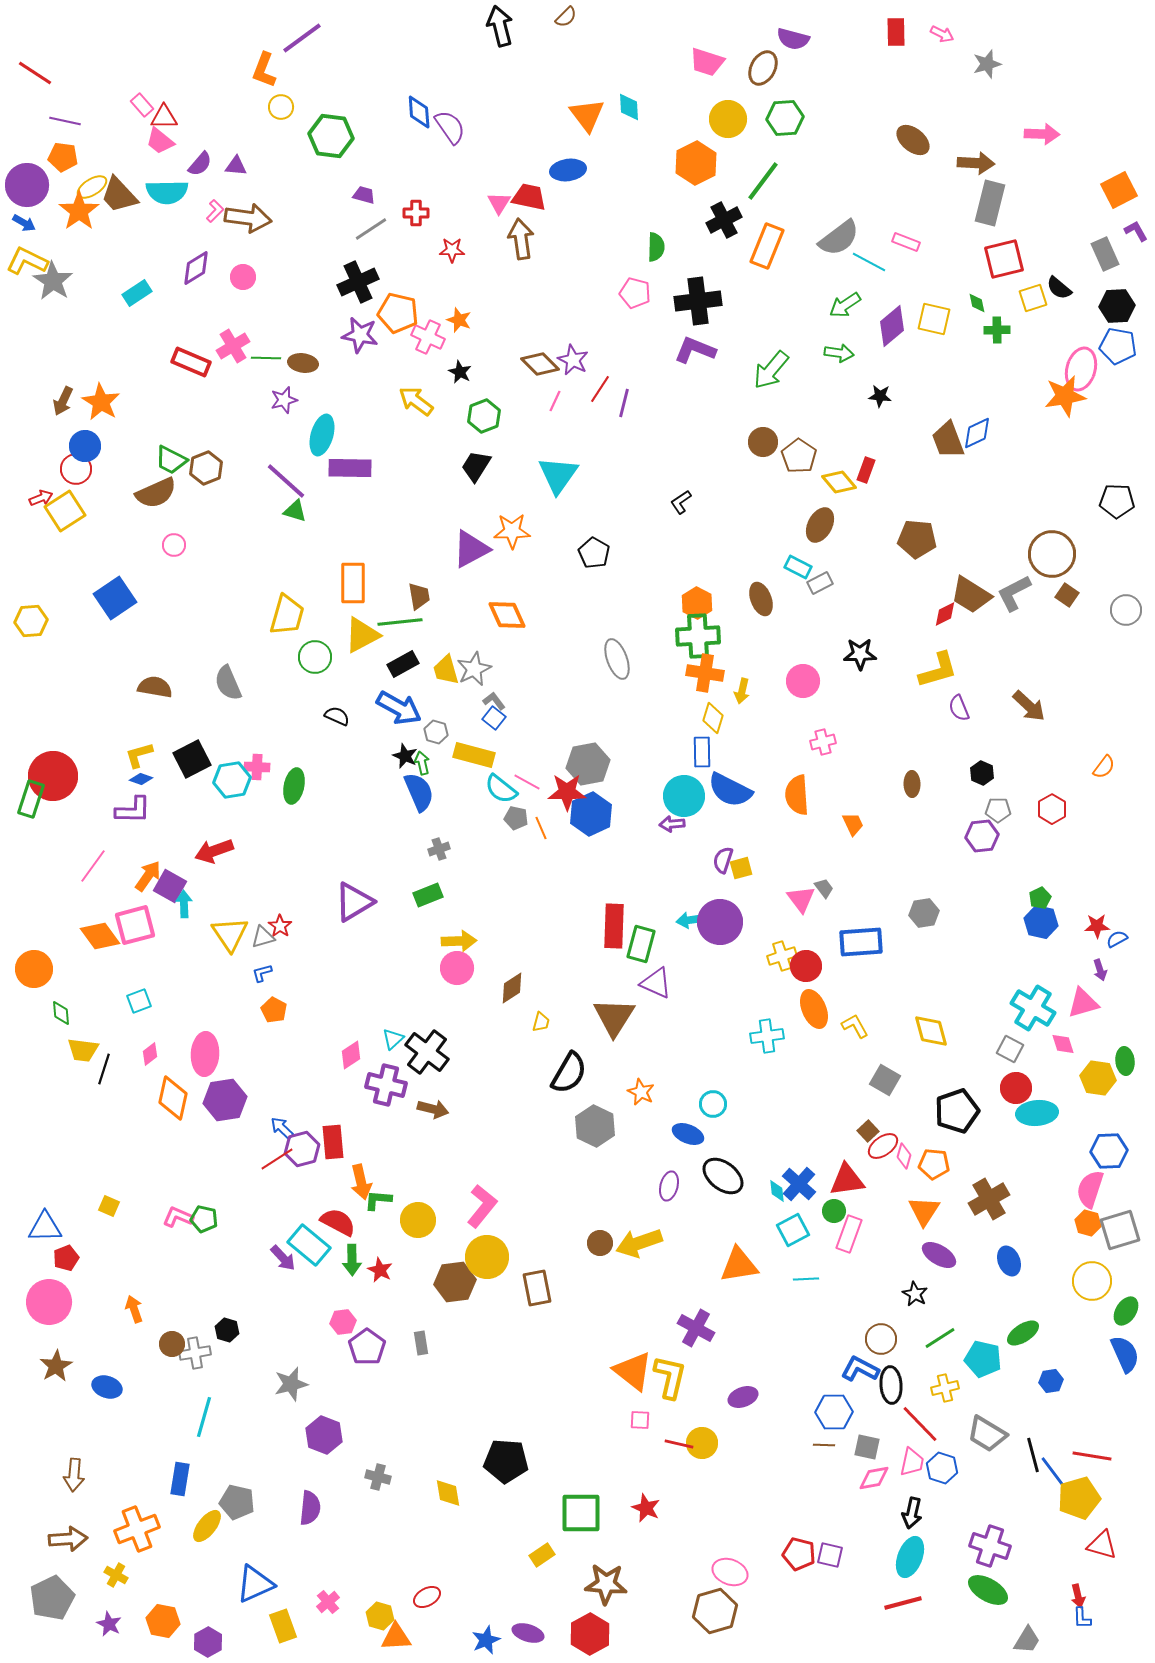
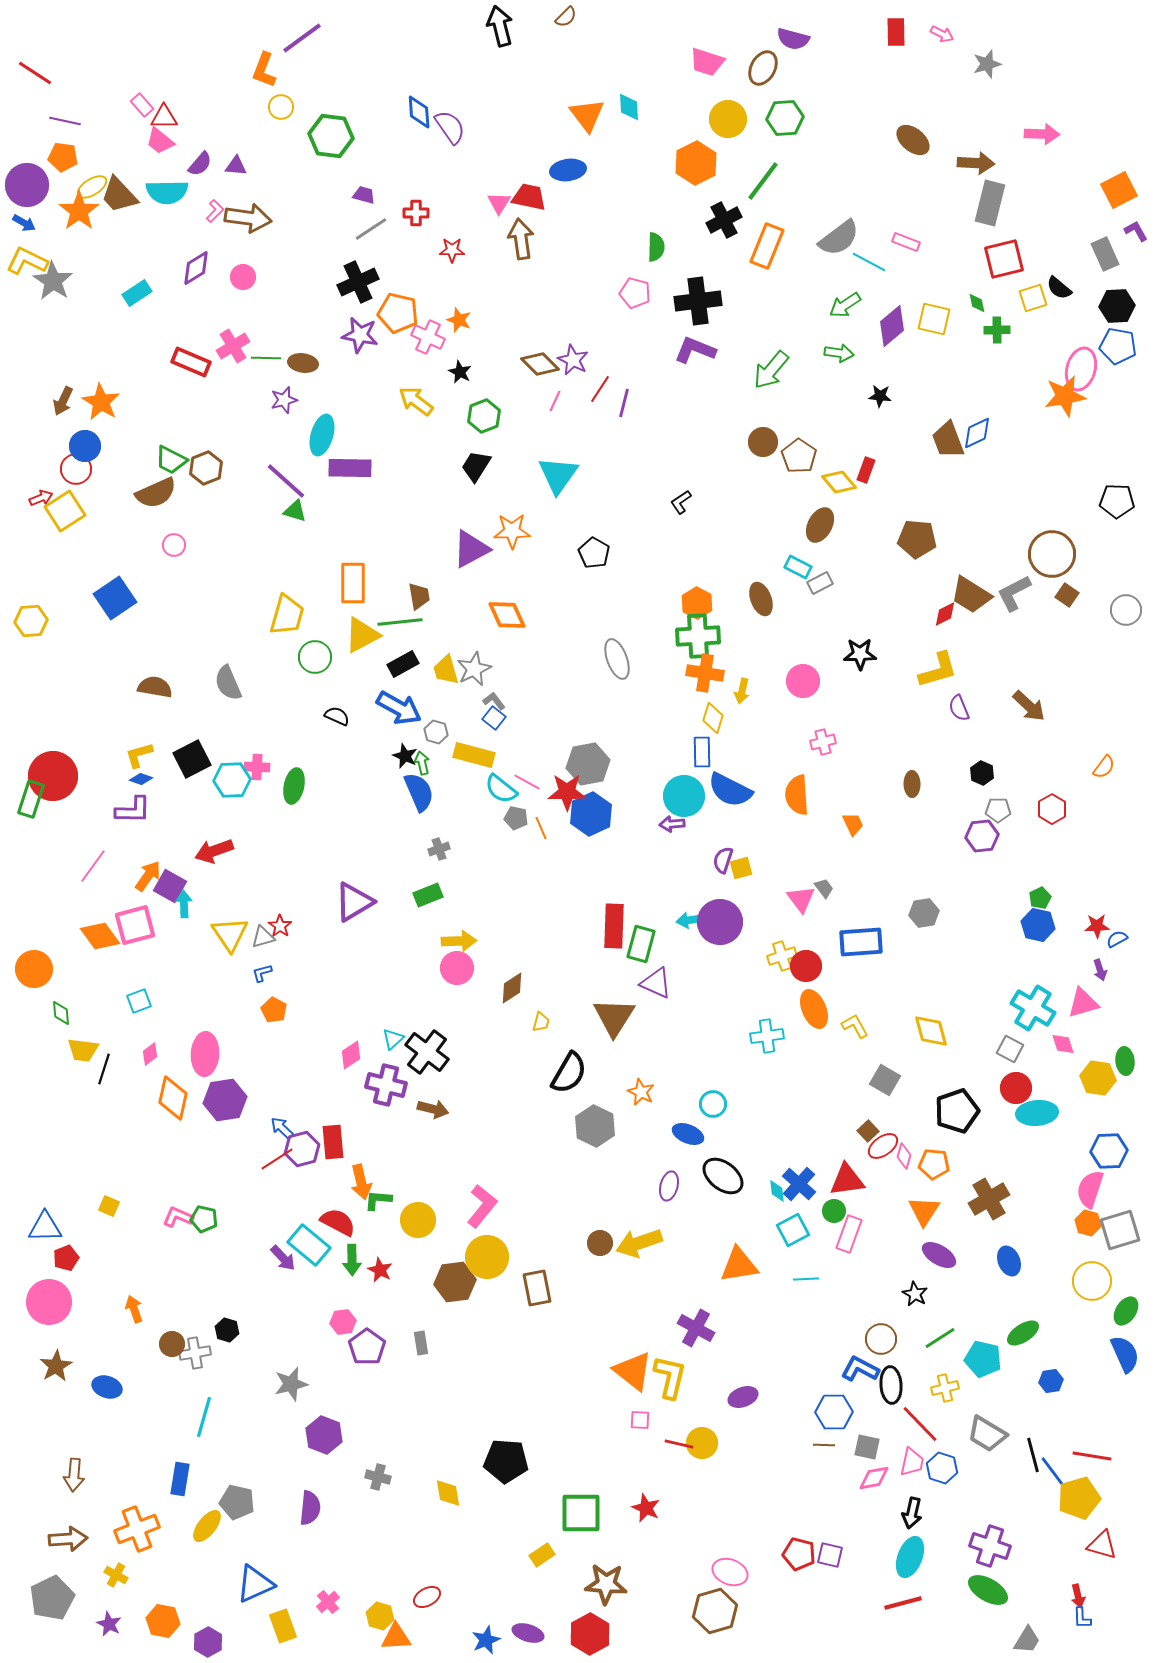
cyan hexagon at (232, 780): rotated 6 degrees clockwise
blue hexagon at (1041, 922): moved 3 px left, 3 px down
